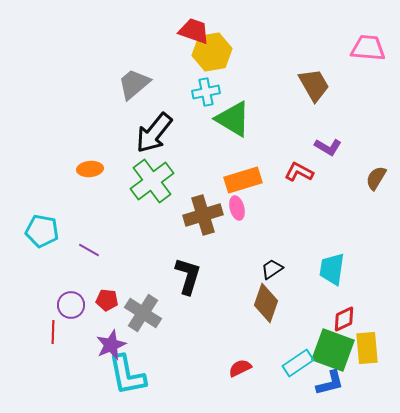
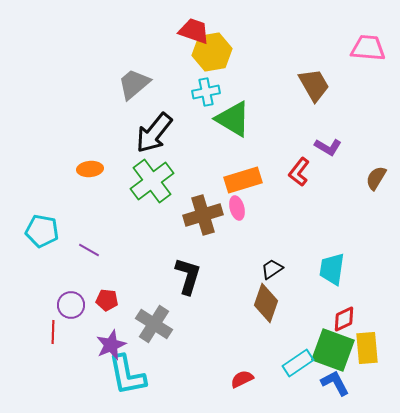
red L-shape: rotated 80 degrees counterclockwise
gray cross: moved 11 px right, 11 px down
red semicircle: moved 2 px right, 11 px down
blue L-shape: moved 5 px right; rotated 104 degrees counterclockwise
